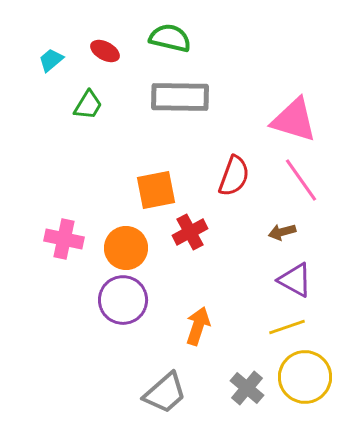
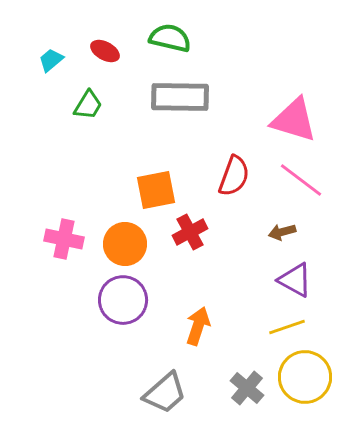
pink line: rotated 18 degrees counterclockwise
orange circle: moved 1 px left, 4 px up
